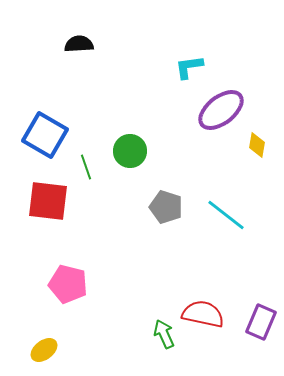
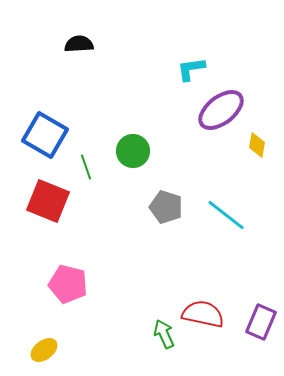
cyan L-shape: moved 2 px right, 2 px down
green circle: moved 3 px right
red square: rotated 15 degrees clockwise
